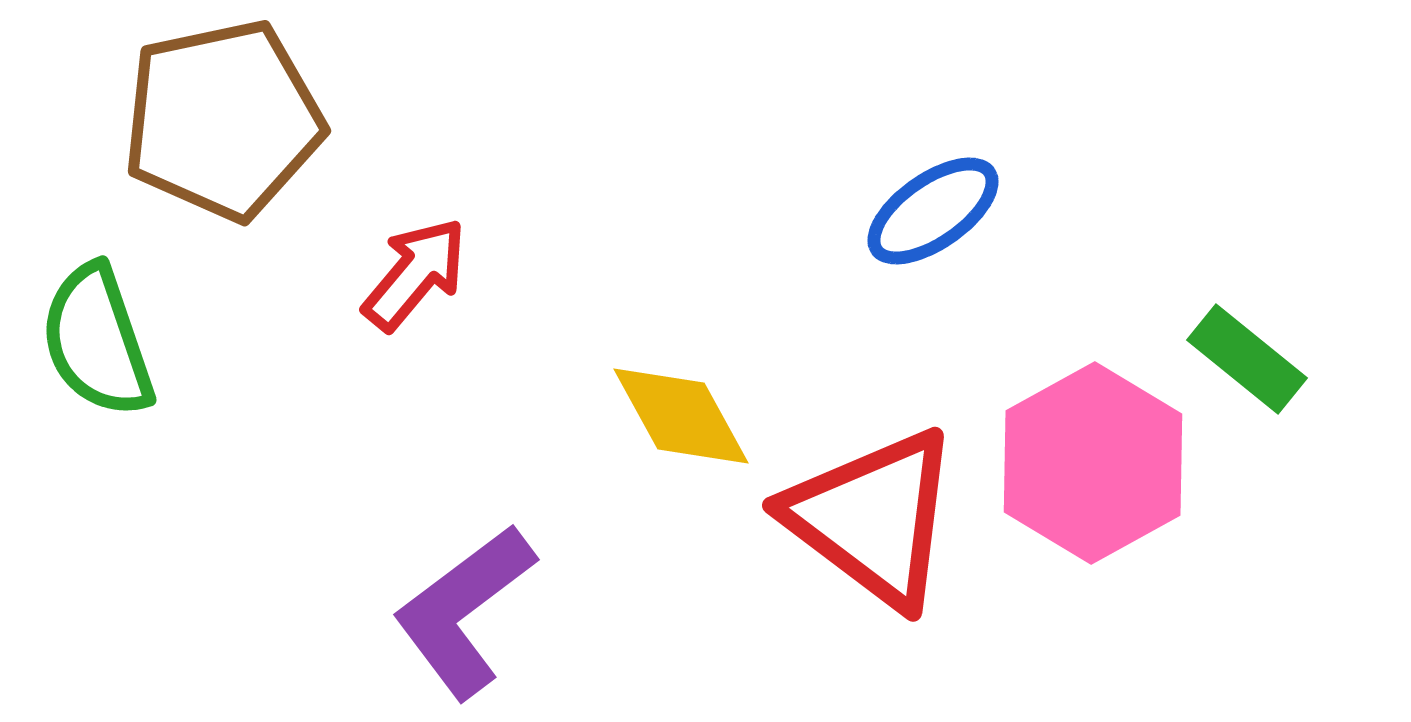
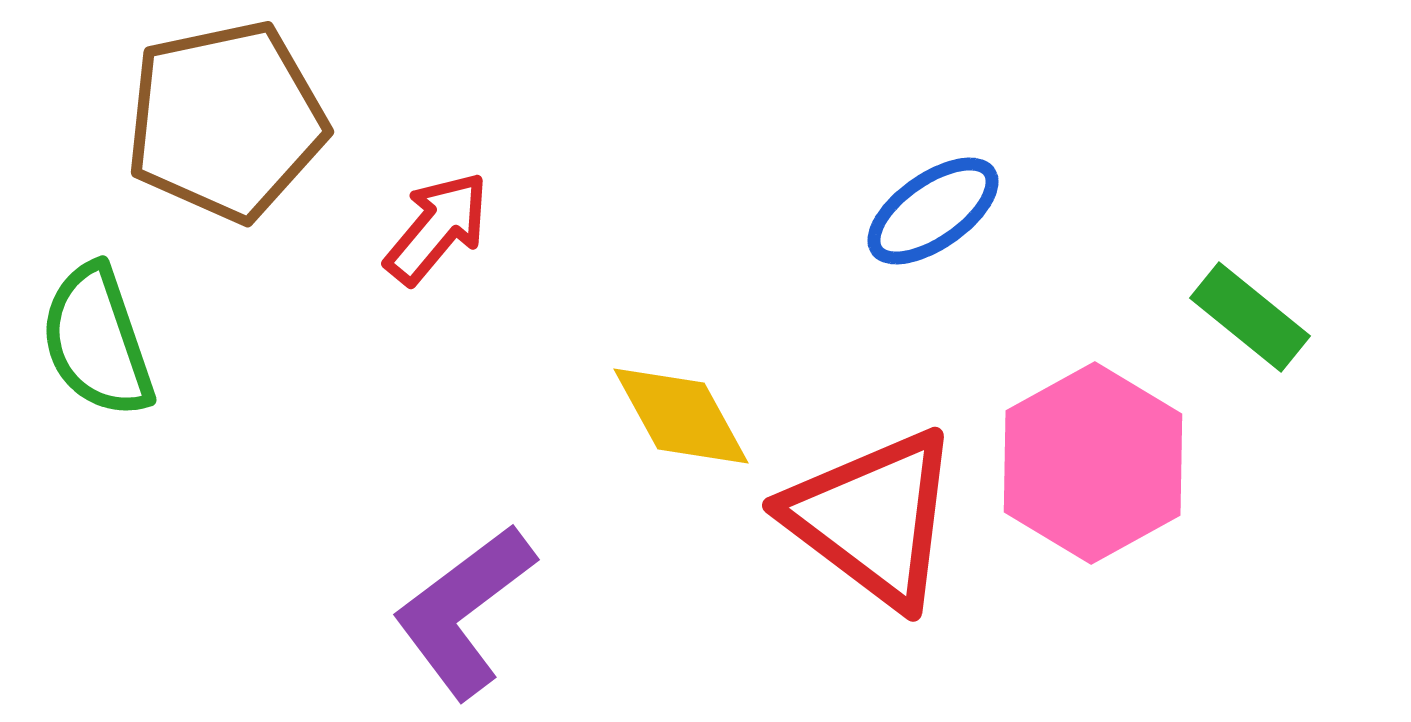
brown pentagon: moved 3 px right, 1 px down
red arrow: moved 22 px right, 46 px up
green rectangle: moved 3 px right, 42 px up
